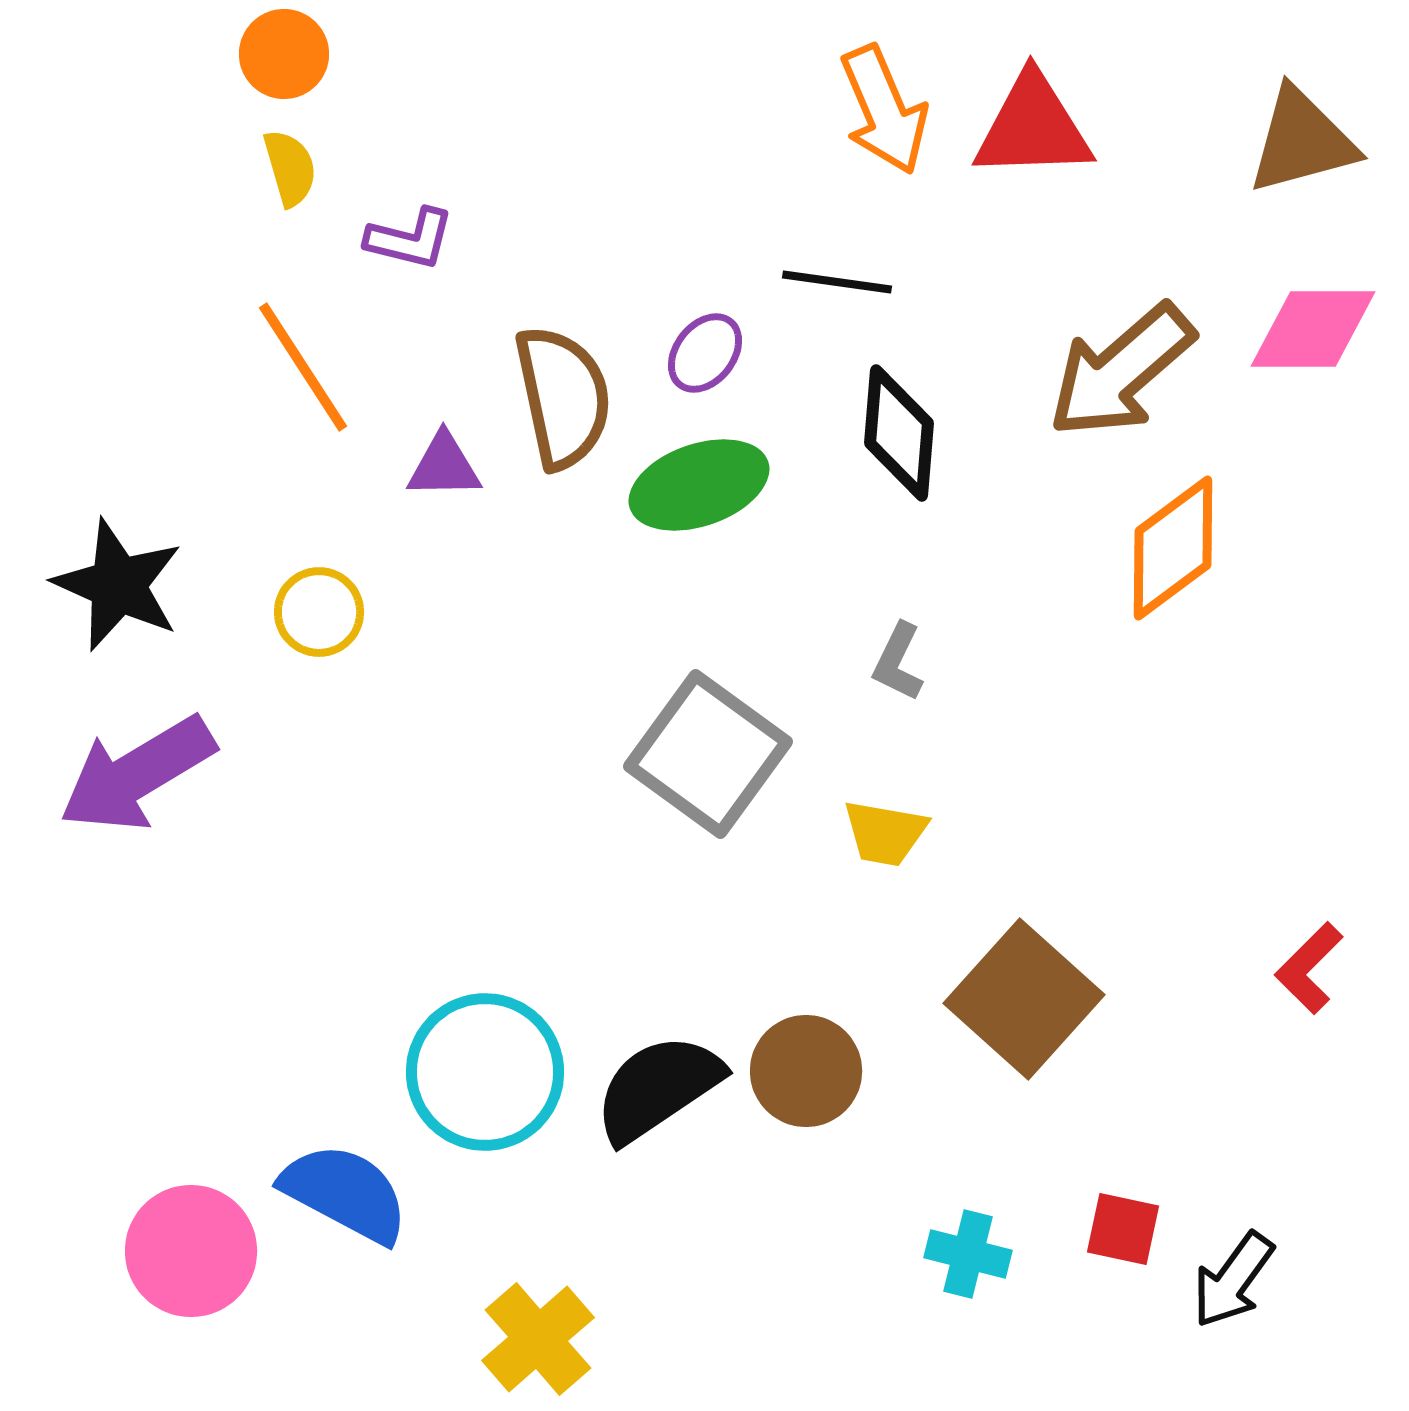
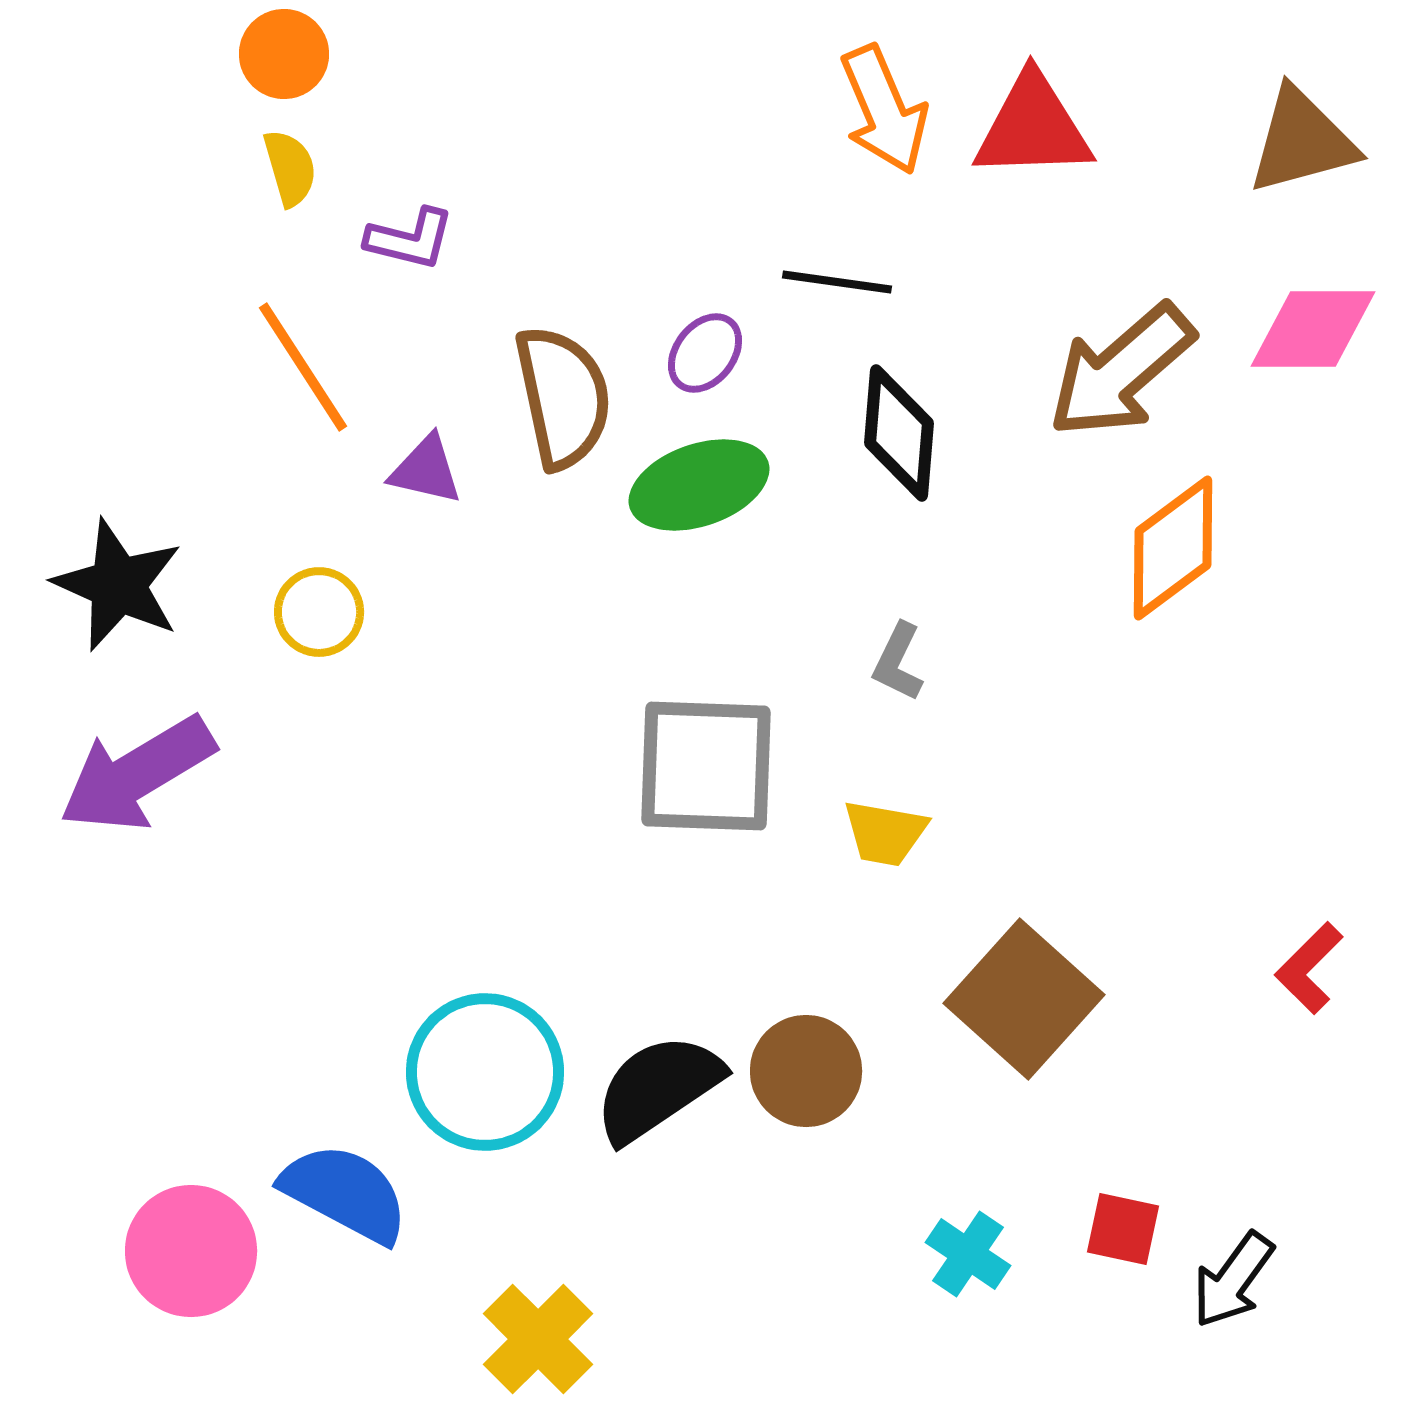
purple triangle: moved 18 px left, 4 px down; rotated 14 degrees clockwise
gray square: moved 2 px left, 12 px down; rotated 34 degrees counterclockwise
cyan cross: rotated 20 degrees clockwise
yellow cross: rotated 4 degrees counterclockwise
